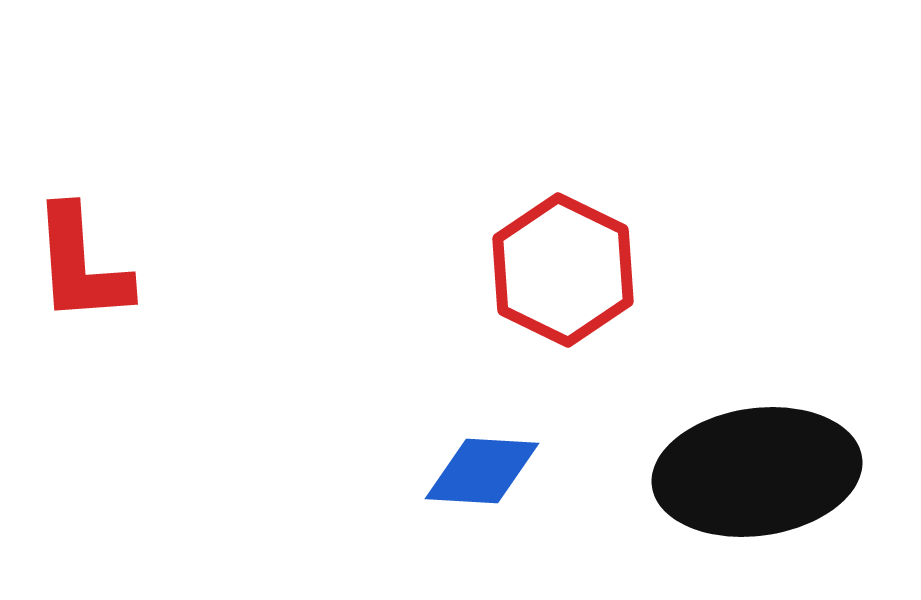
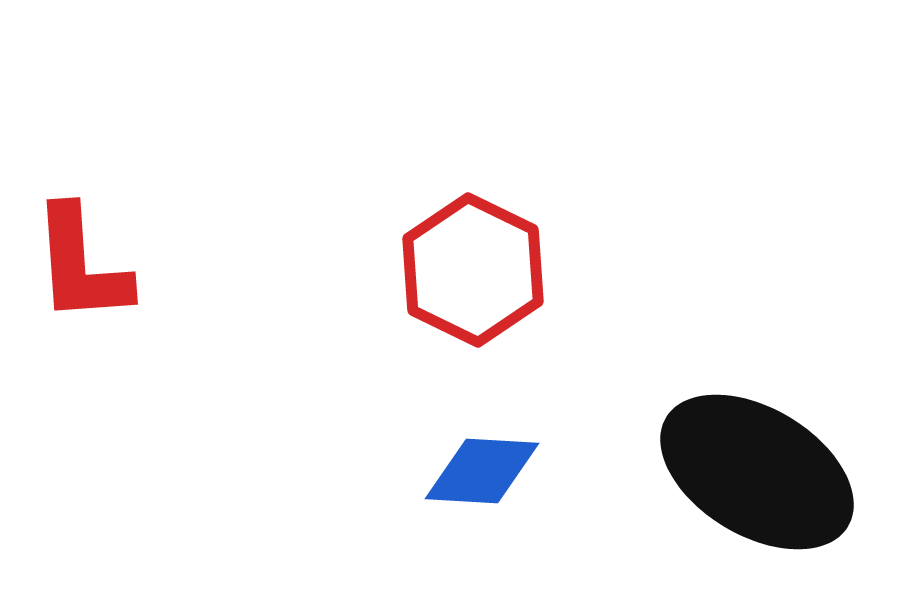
red hexagon: moved 90 px left
black ellipse: rotated 39 degrees clockwise
